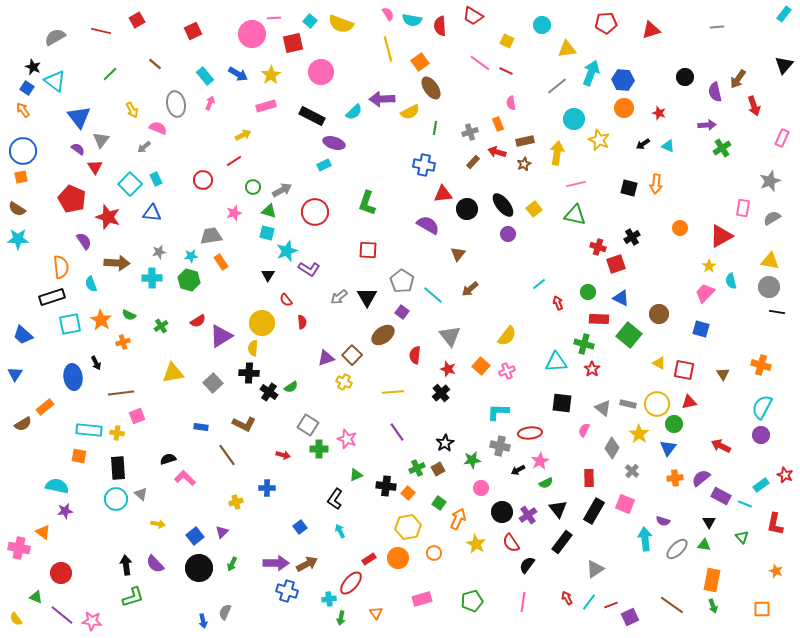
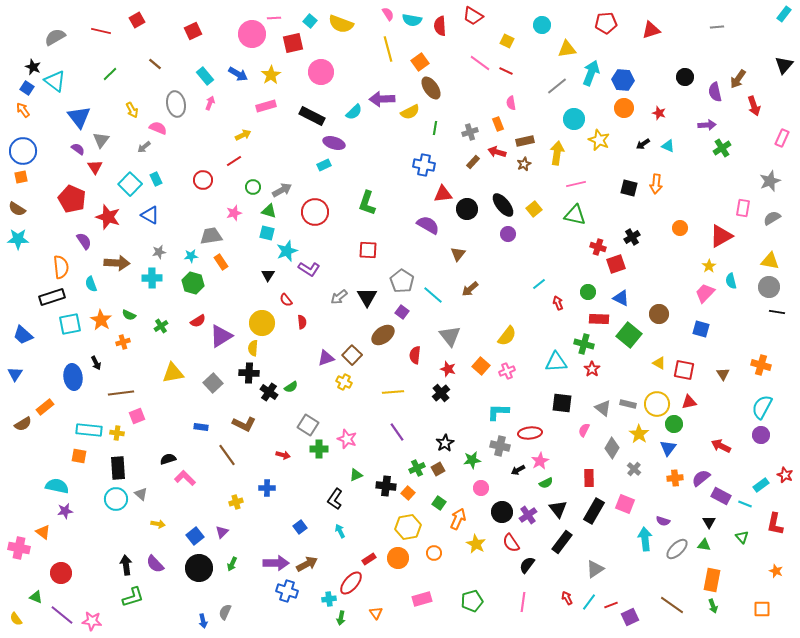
blue triangle at (152, 213): moved 2 px left, 2 px down; rotated 24 degrees clockwise
green hexagon at (189, 280): moved 4 px right, 3 px down
gray cross at (632, 471): moved 2 px right, 2 px up
